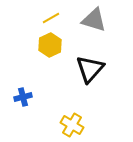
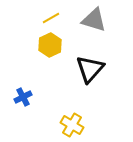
blue cross: rotated 12 degrees counterclockwise
